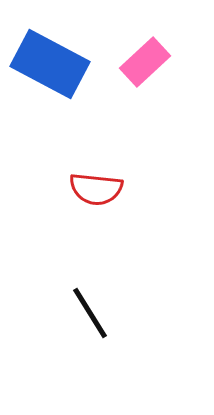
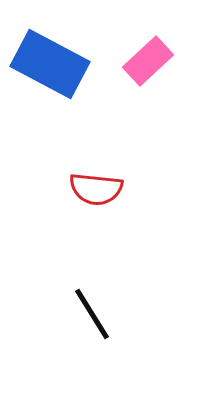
pink rectangle: moved 3 px right, 1 px up
black line: moved 2 px right, 1 px down
